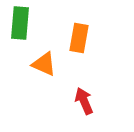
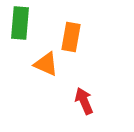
orange rectangle: moved 8 px left, 1 px up
orange triangle: moved 2 px right
